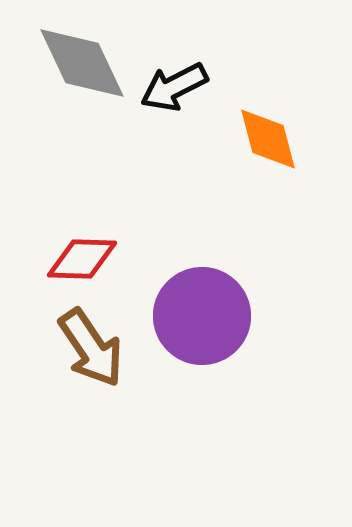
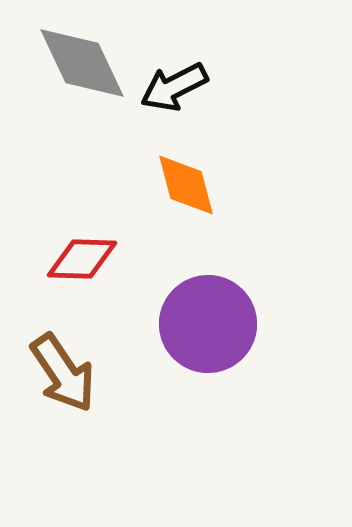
orange diamond: moved 82 px left, 46 px down
purple circle: moved 6 px right, 8 px down
brown arrow: moved 28 px left, 25 px down
